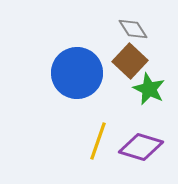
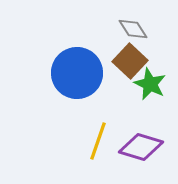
green star: moved 1 px right, 5 px up
